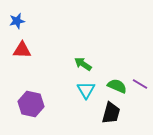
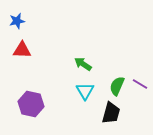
green semicircle: rotated 90 degrees counterclockwise
cyan triangle: moved 1 px left, 1 px down
